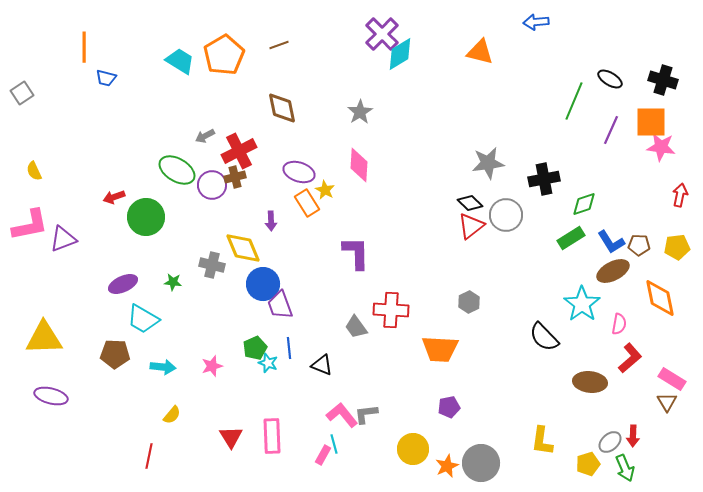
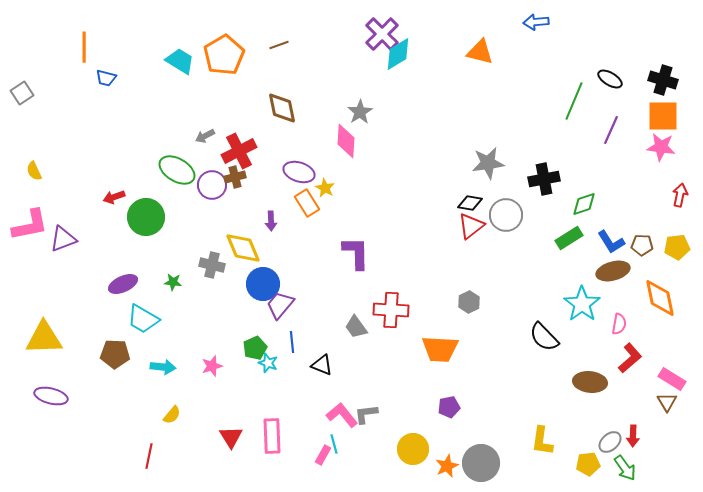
cyan diamond at (400, 54): moved 2 px left
orange square at (651, 122): moved 12 px right, 6 px up
pink diamond at (359, 165): moved 13 px left, 24 px up
yellow star at (325, 190): moved 2 px up
black diamond at (470, 203): rotated 35 degrees counterclockwise
green rectangle at (571, 238): moved 2 px left
brown pentagon at (639, 245): moved 3 px right
brown ellipse at (613, 271): rotated 12 degrees clockwise
purple trapezoid at (280, 305): rotated 60 degrees clockwise
blue line at (289, 348): moved 3 px right, 6 px up
yellow pentagon at (588, 464): rotated 10 degrees clockwise
green arrow at (625, 468): rotated 12 degrees counterclockwise
